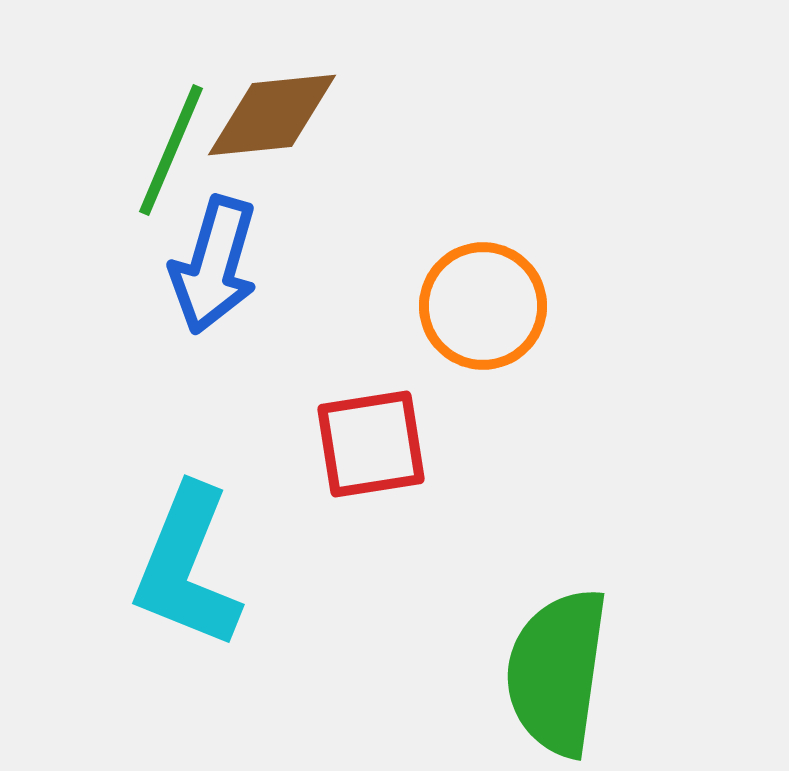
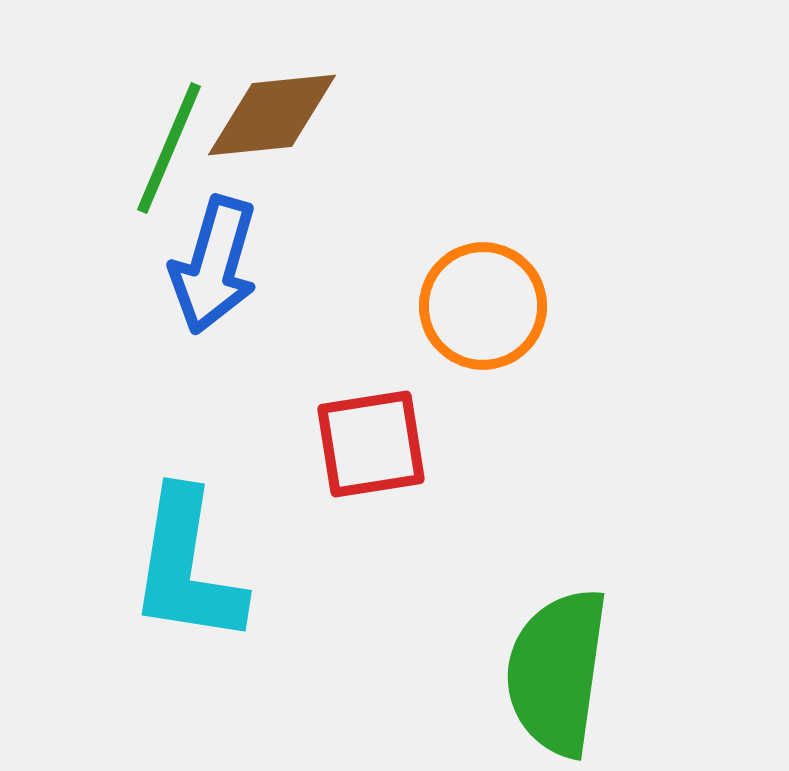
green line: moved 2 px left, 2 px up
cyan L-shape: rotated 13 degrees counterclockwise
